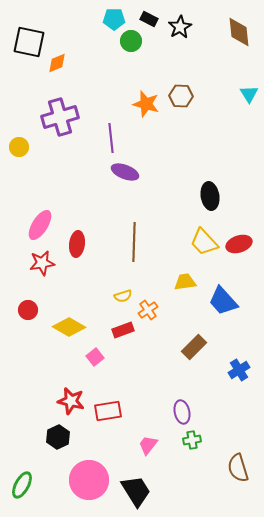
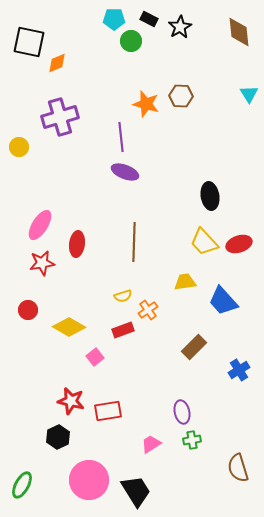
purple line at (111, 138): moved 10 px right, 1 px up
pink trapezoid at (148, 445): moved 3 px right, 1 px up; rotated 20 degrees clockwise
